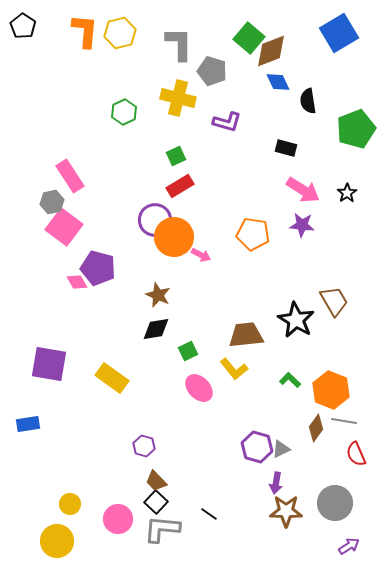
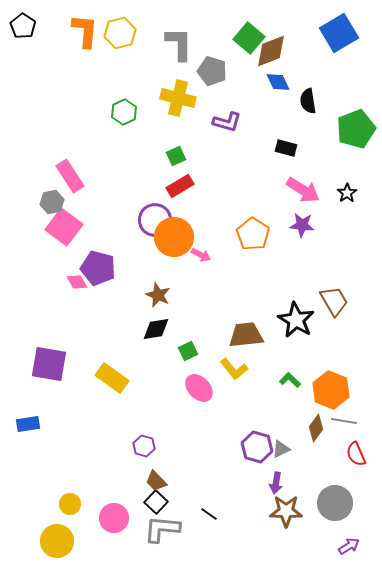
orange pentagon at (253, 234): rotated 24 degrees clockwise
pink circle at (118, 519): moved 4 px left, 1 px up
